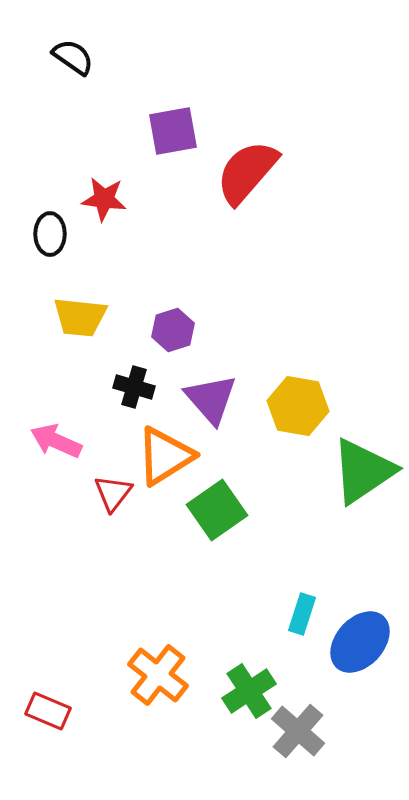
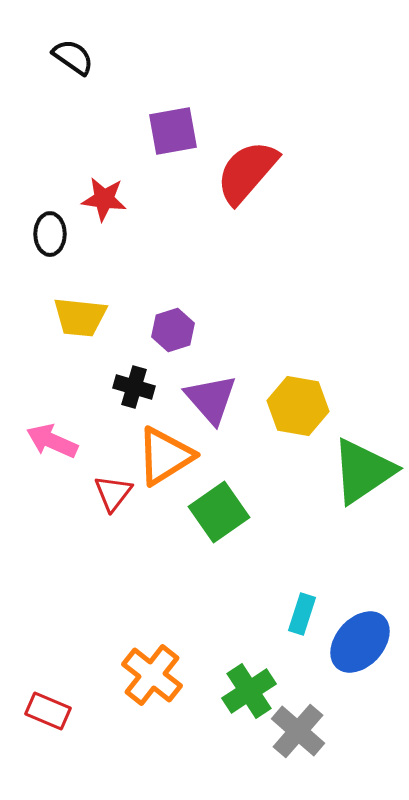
pink arrow: moved 4 px left
green square: moved 2 px right, 2 px down
orange cross: moved 6 px left
